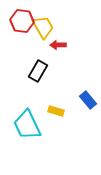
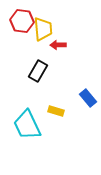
yellow trapezoid: moved 2 px down; rotated 25 degrees clockwise
blue rectangle: moved 2 px up
